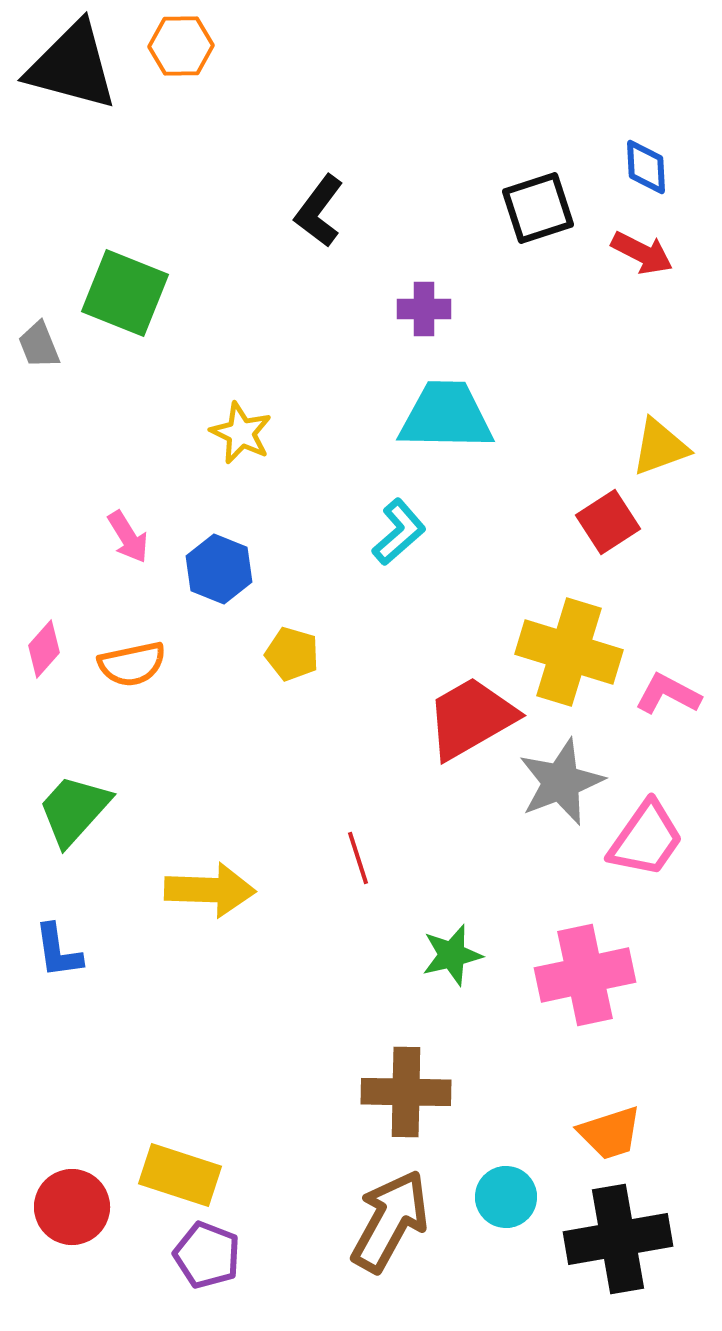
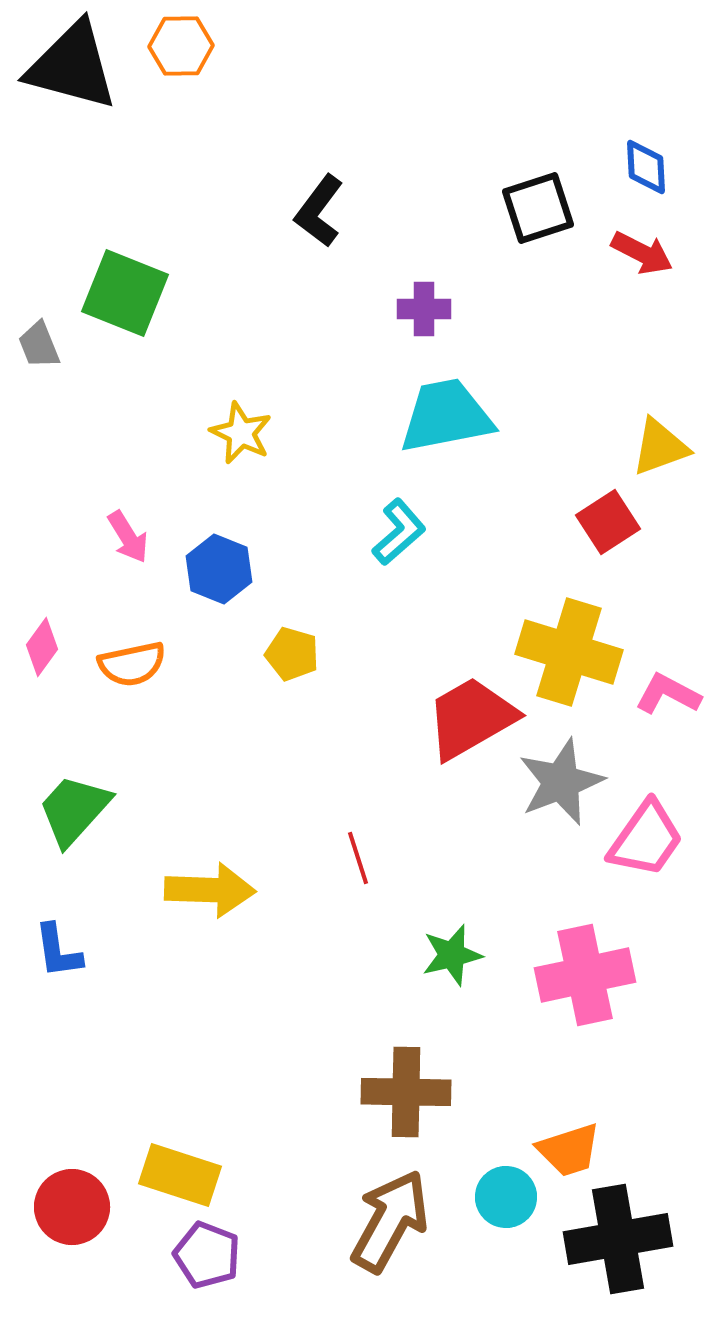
cyan trapezoid: rotated 12 degrees counterclockwise
pink diamond: moved 2 px left, 2 px up; rotated 6 degrees counterclockwise
orange trapezoid: moved 41 px left, 17 px down
